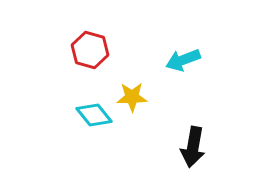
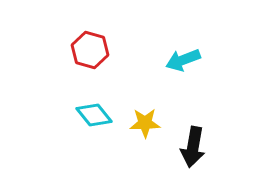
yellow star: moved 13 px right, 26 px down
